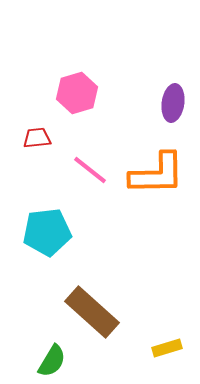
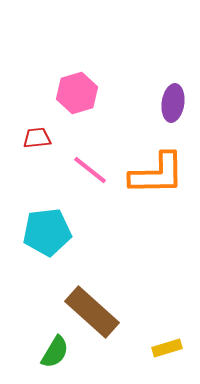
green semicircle: moved 3 px right, 9 px up
